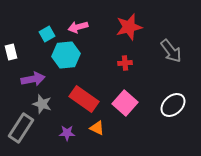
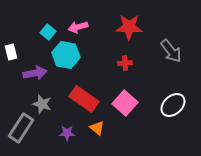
red star: rotated 16 degrees clockwise
cyan square: moved 1 px right, 2 px up; rotated 21 degrees counterclockwise
cyan hexagon: rotated 16 degrees clockwise
purple arrow: moved 2 px right, 6 px up
orange triangle: rotated 14 degrees clockwise
